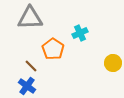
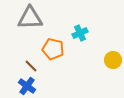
orange pentagon: rotated 20 degrees counterclockwise
yellow circle: moved 3 px up
